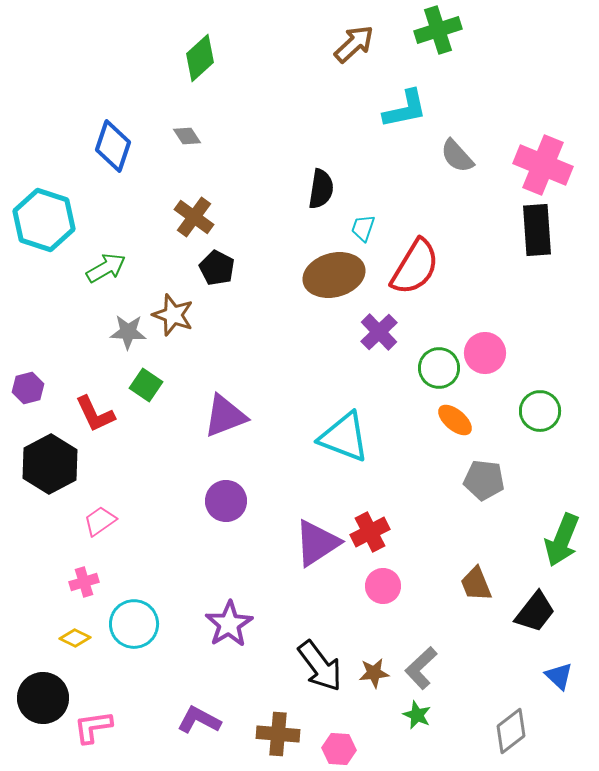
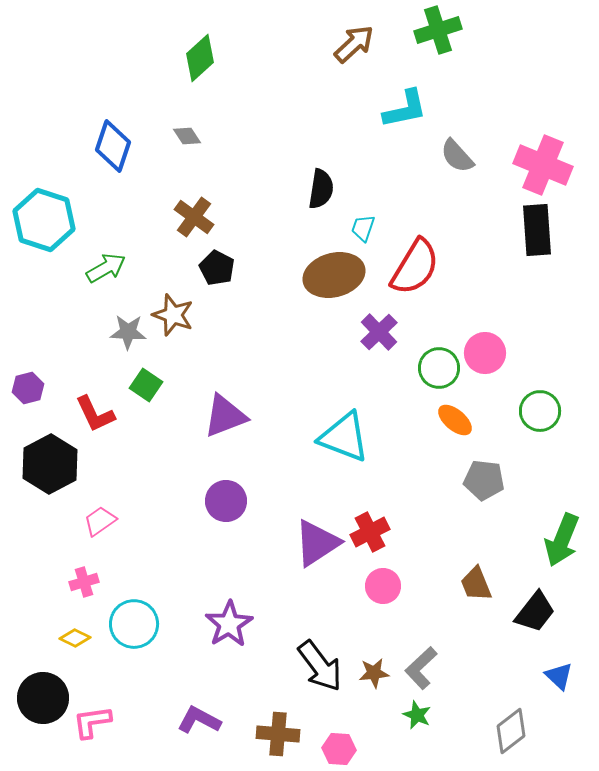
pink L-shape at (93, 727): moved 1 px left, 5 px up
